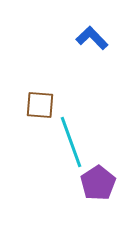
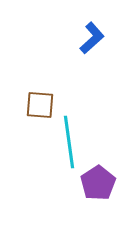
blue L-shape: rotated 92 degrees clockwise
cyan line: moved 2 px left; rotated 12 degrees clockwise
